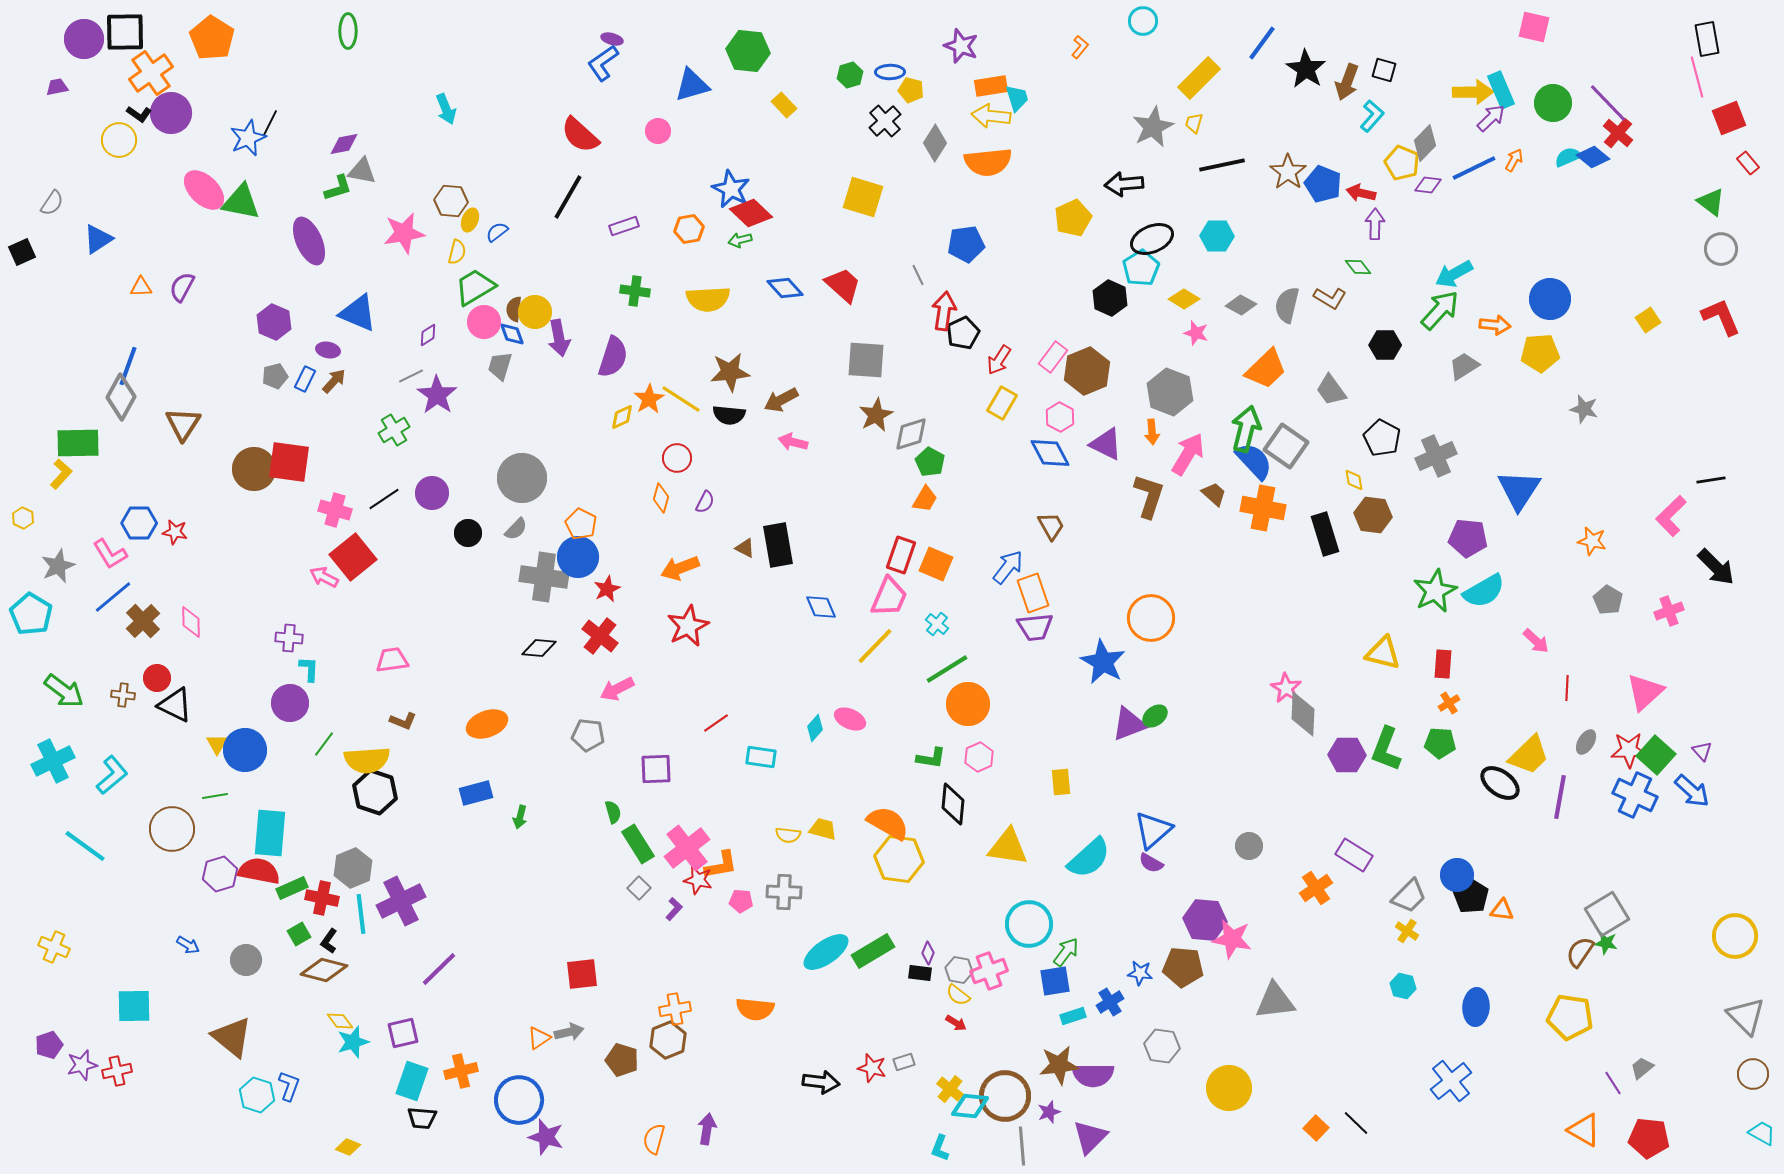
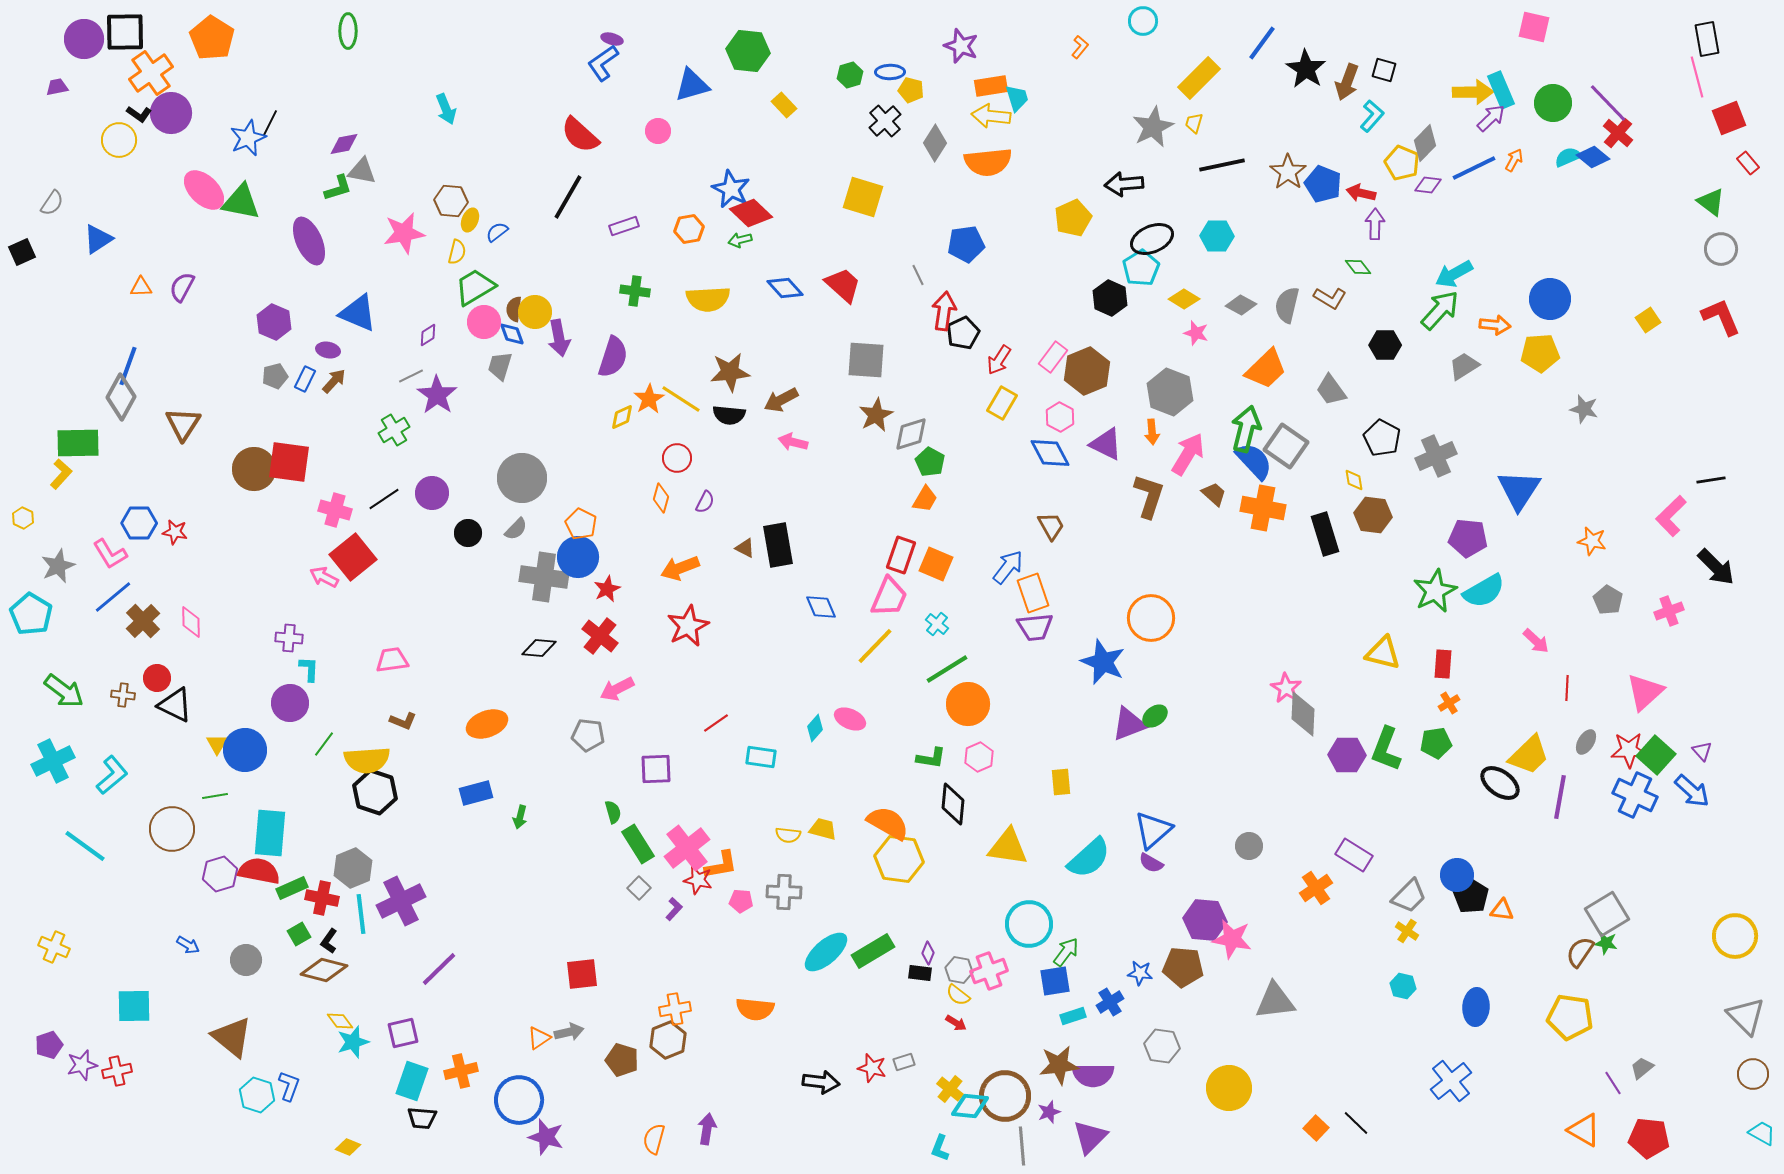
blue star at (1103, 662): rotated 6 degrees counterclockwise
green pentagon at (1440, 743): moved 4 px left; rotated 12 degrees counterclockwise
cyan ellipse at (826, 952): rotated 6 degrees counterclockwise
